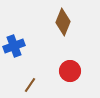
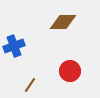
brown diamond: rotated 68 degrees clockwise
